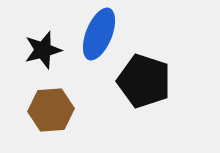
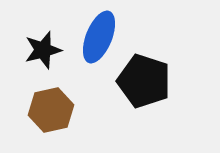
blue ellipse: moved 3 px down
brown hexagon: rotated 9 degrees counterclockwise
